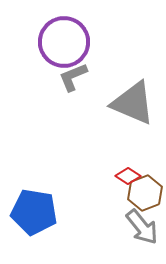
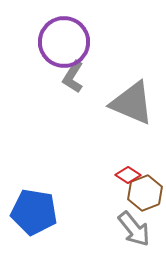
gray L-shape: rotated 36 degrees counterclockwise
gray triangle: moved 1 px left
red diamond: moved 1 px up
gray arrow: moved 8 px left, 2 px down
